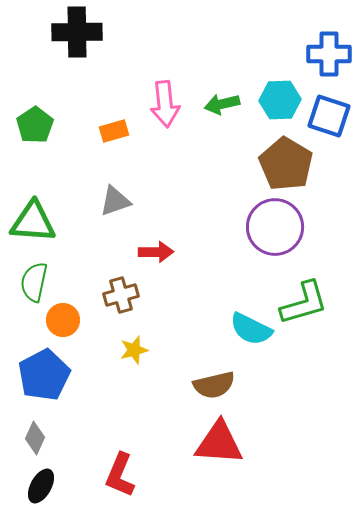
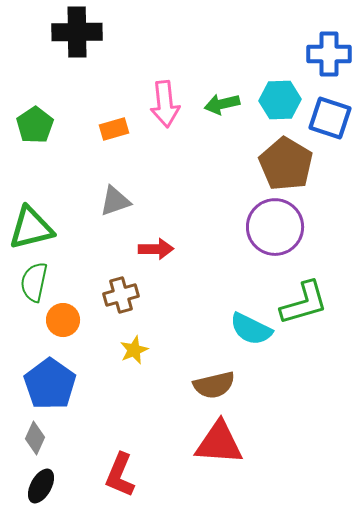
blue square: moved 1 px right, 2 px down
orange rectangle: moved 2 px up
green triangle: moved 2 px left, 6 px down; rotated 18 degrees counterclockwise
red arrow: moved 3 px up
yellow star: rotated 8 degrees counterclockwise
blue pentagon: moved 6 px right, 9 px down; rotated 9 degrees counterclockwise
